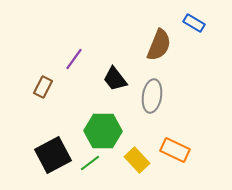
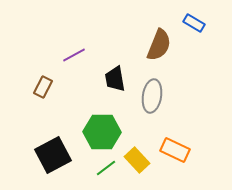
purple line: moved 4 px up; rotated 25 degrees clockwise
black trapezoid: rotated 28 degrees clockwise
green hexagon: moved 1 px left, 1 px down
green line: moved 16 px right, 5 px down
